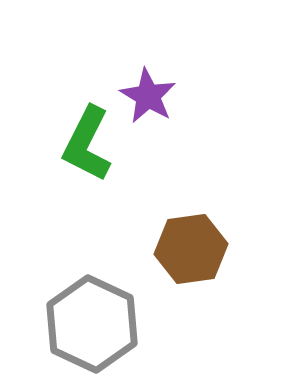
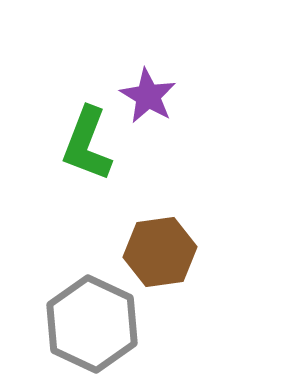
green L-shape: rotated 6 degrees counterclockwise
brown hexagon: moved 31 px left, 3 px down
